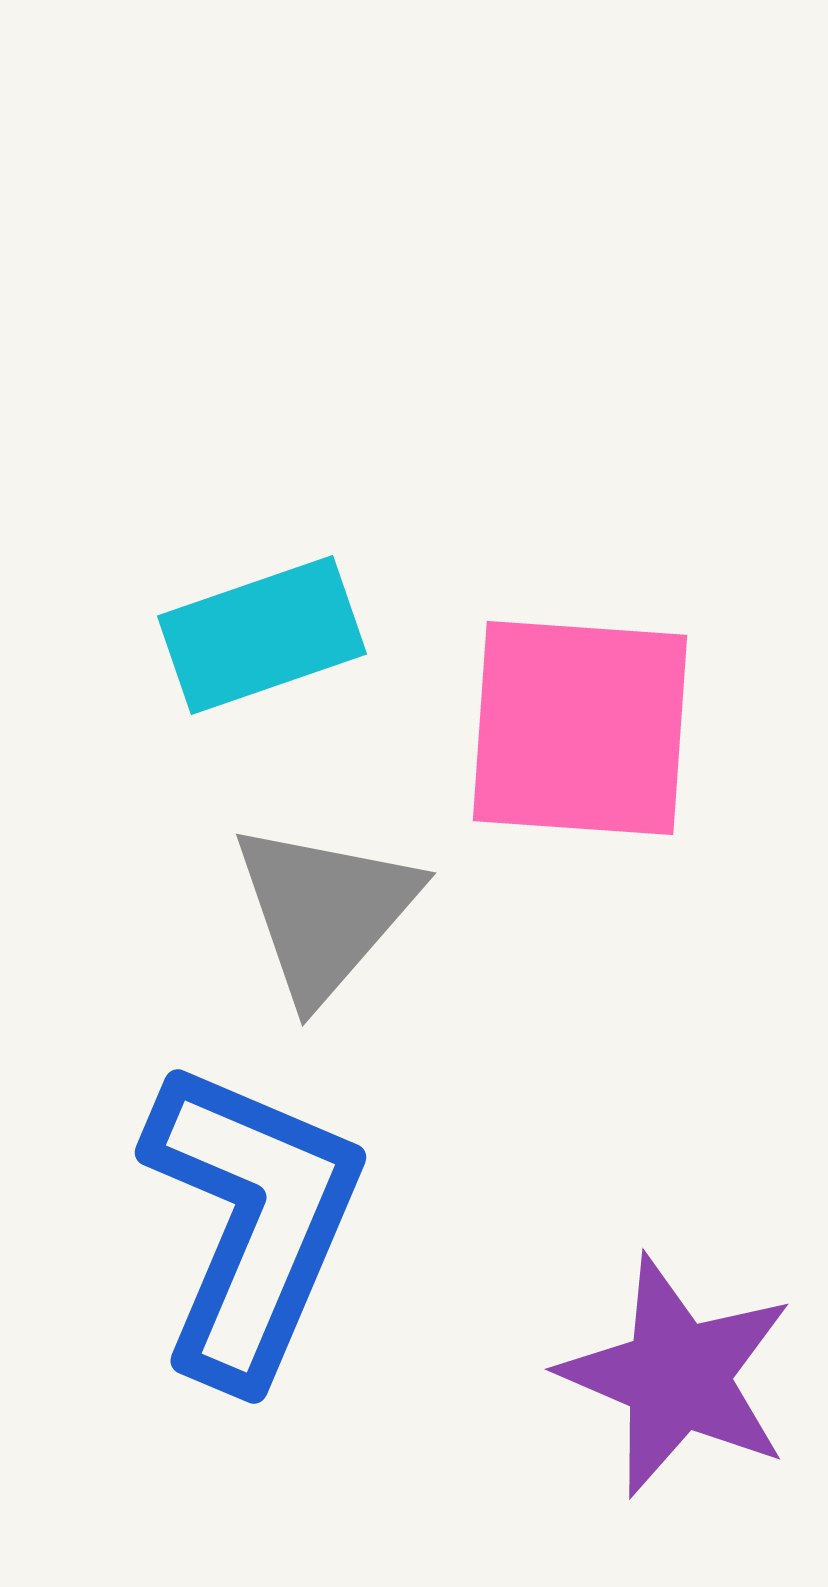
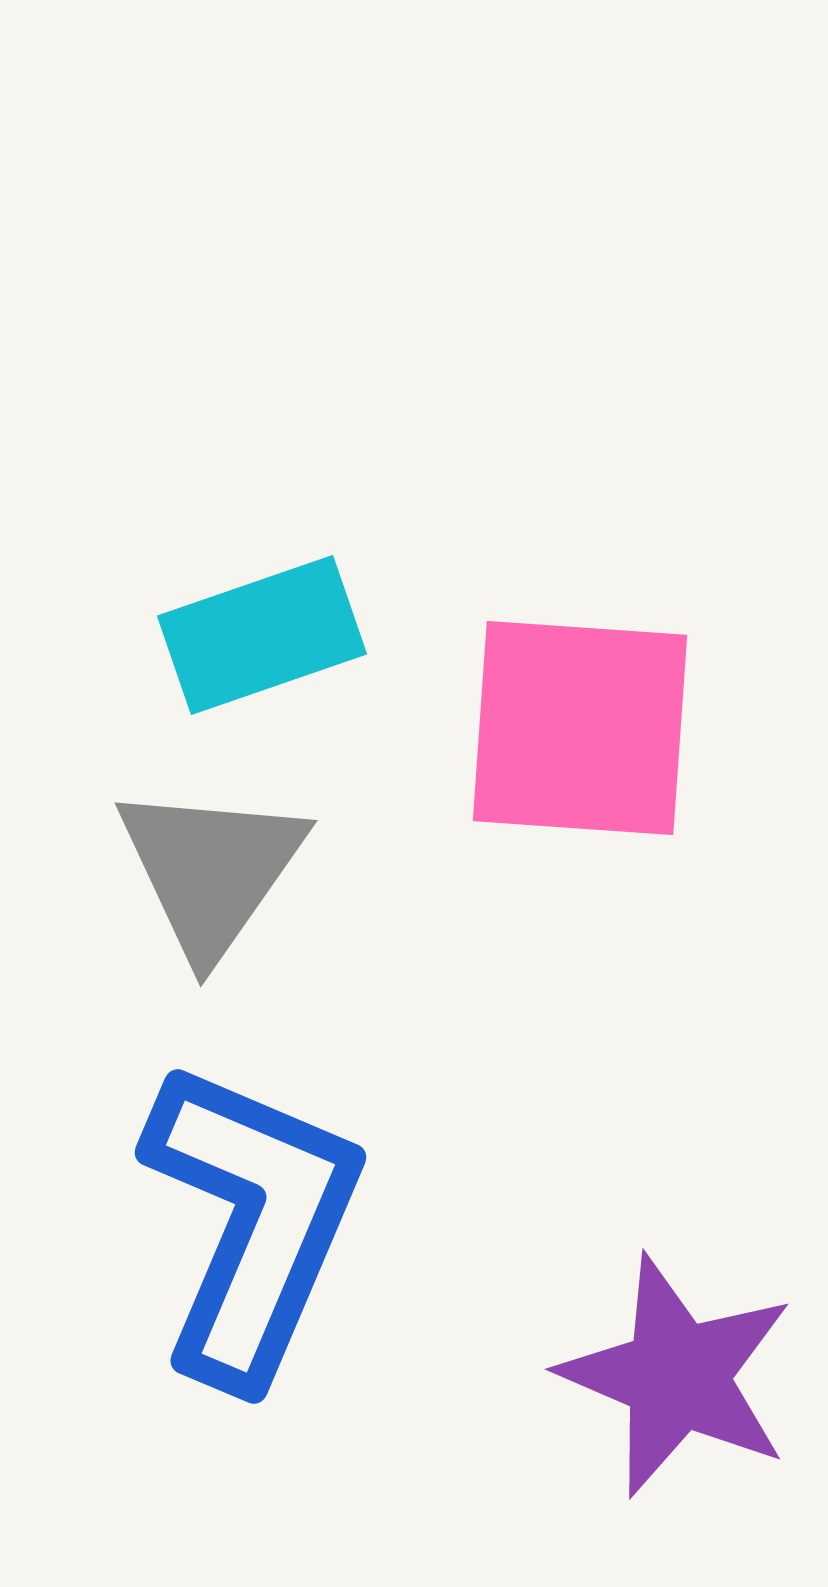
gray triangle: moved 114 px left, 41 px up; rotated 6 degrees counterclockwise
